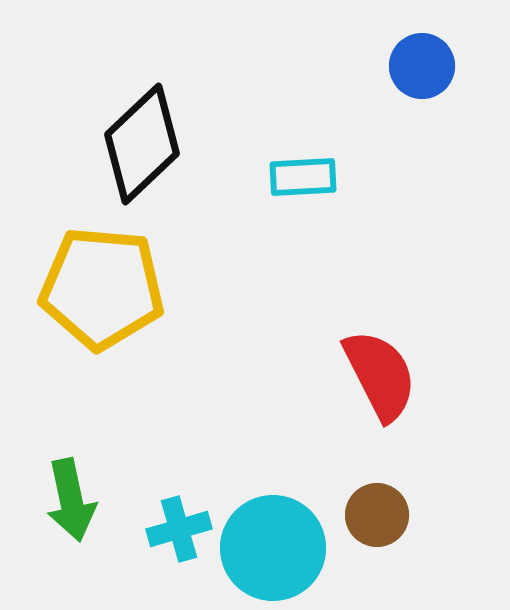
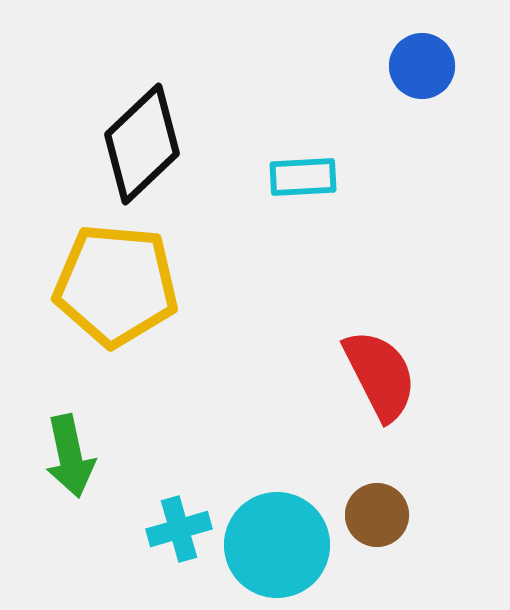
yellow pentagon: moved 14 px right, 3 px up
green arrow: moved 1 px left, 44 px up
cyan circle: moved 4 px right, 3 px up
